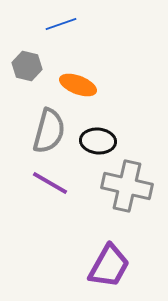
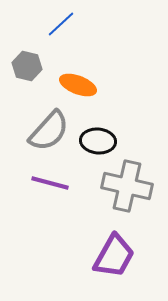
blue line: rotated 24 degrees counterclockwise
gray semicircle: rotated 27 degrees clockwise
purple line: rotated 15 degrees counterclockwise
purple trapezoid: moved 5 px right, 10 px up
